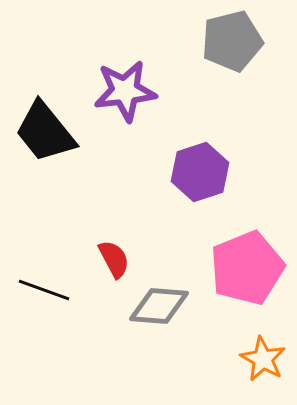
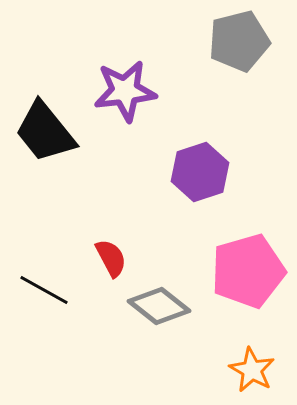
gray pentagon: moved 7 px right
red semicircle: moved 3 px left, 1 px up
pink pentagon: moved 1 px right, 3 px down; rotated 6 degrees clockwise
black line: rotated 9 degrees clockwise
gray diamond: rotated 34 degrees clockwise
orange star: moved 11 px left, 11 px down
